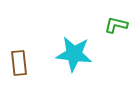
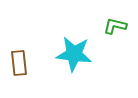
green L-shape: moved 1 px left, 1 px down
